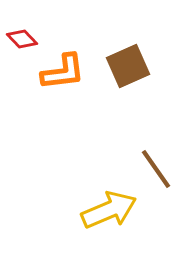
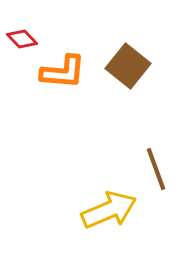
brown square: rotated 27 degrees counterclockwise
orange L-shape: rotated 12 degrees clockwise
brown line: rotated 15 degrees clockwise
